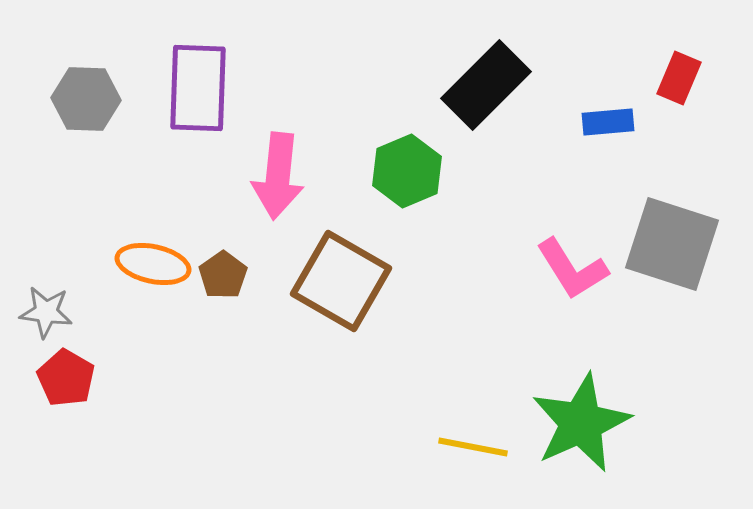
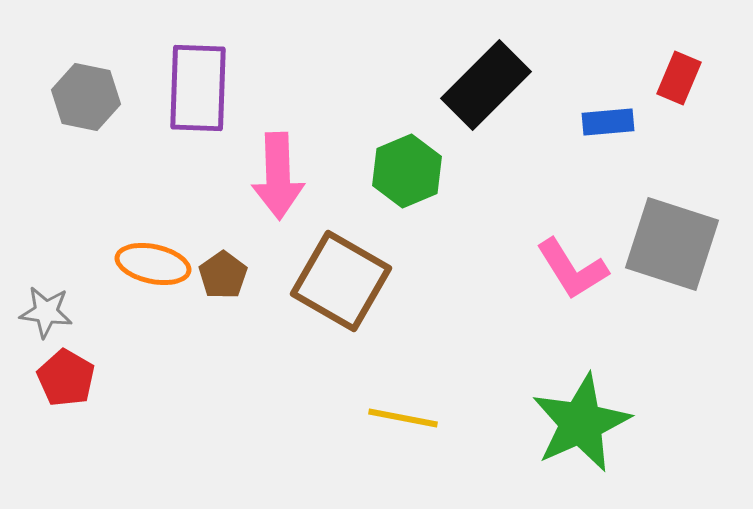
gray hexagon: moved 2 px up; rotated 10 degrees clockwise
pink arrow: rotated 8 degrees counterclockwise
yellow line: moved 70 px left, 29 px up
